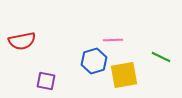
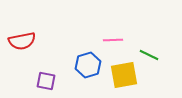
green line: moved 12 px left, 2 px up
blue hexagon: moved 6 px left, 4 px down
